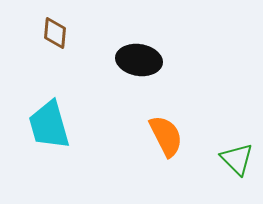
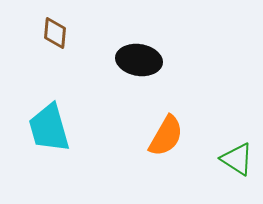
cyan trapezoid: moved 3 px down
orange semicircle: rotated 57 degrees clockwise
green triangle: rotated 12 degrees counterclockwise
